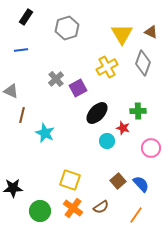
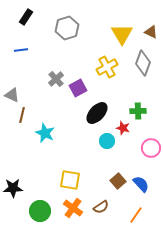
gray triangle: moved 1 px right, 4 px down
yellow square: rotated 10 degrees counterclockwise
